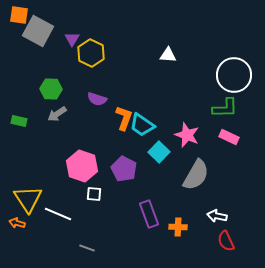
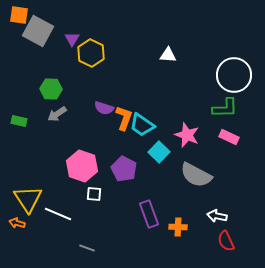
purple semicircle: moved 7 px right, 9 px down
gray semicircle: rotated 88 degrees clockwise
